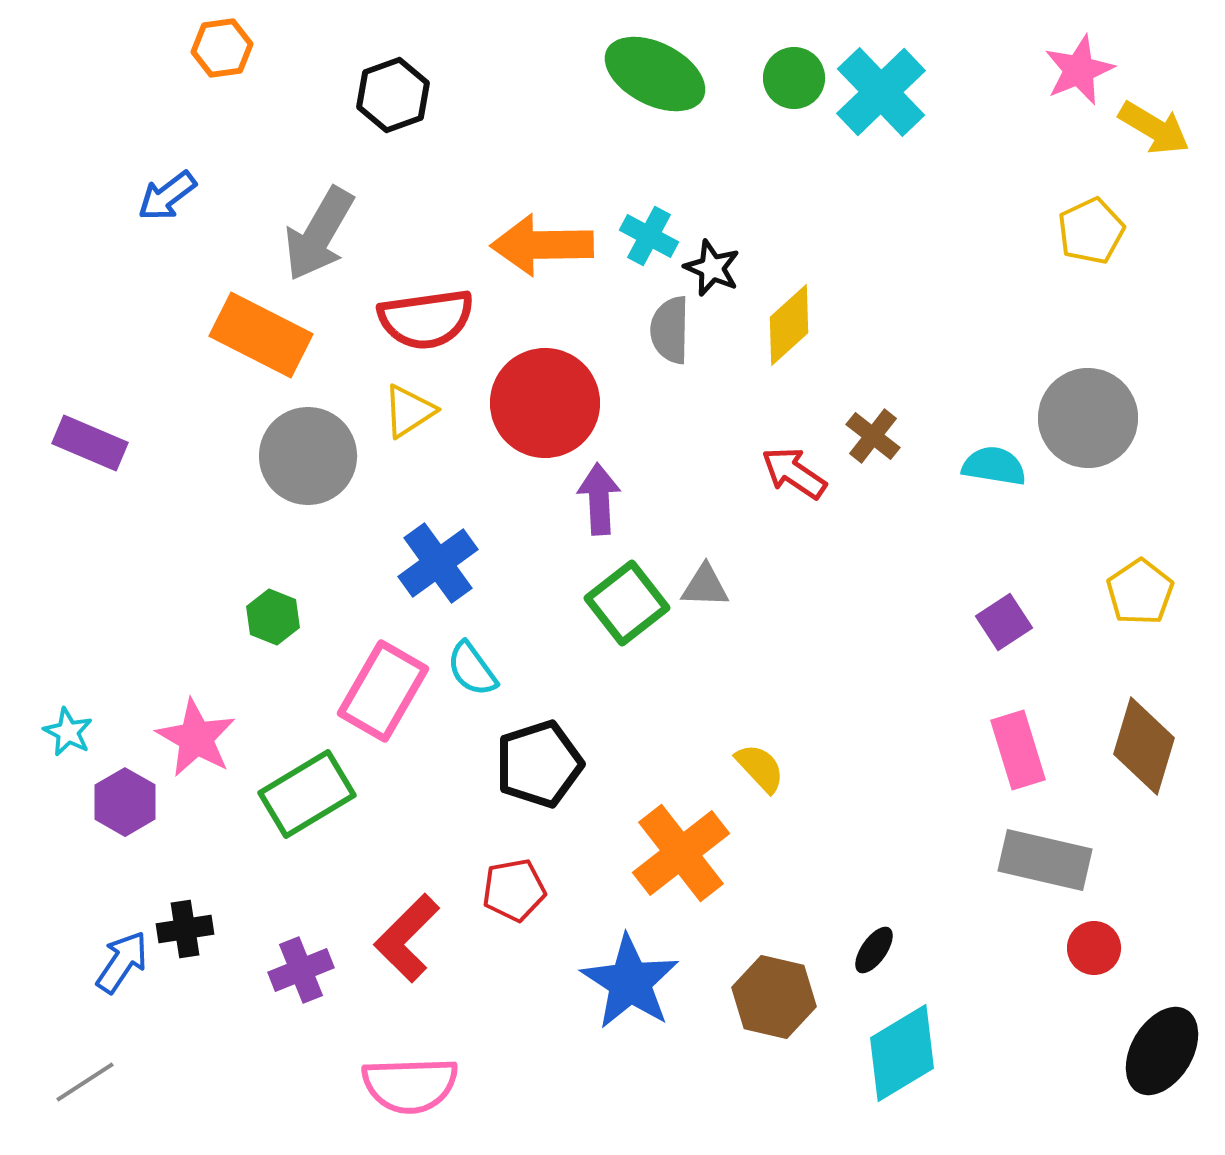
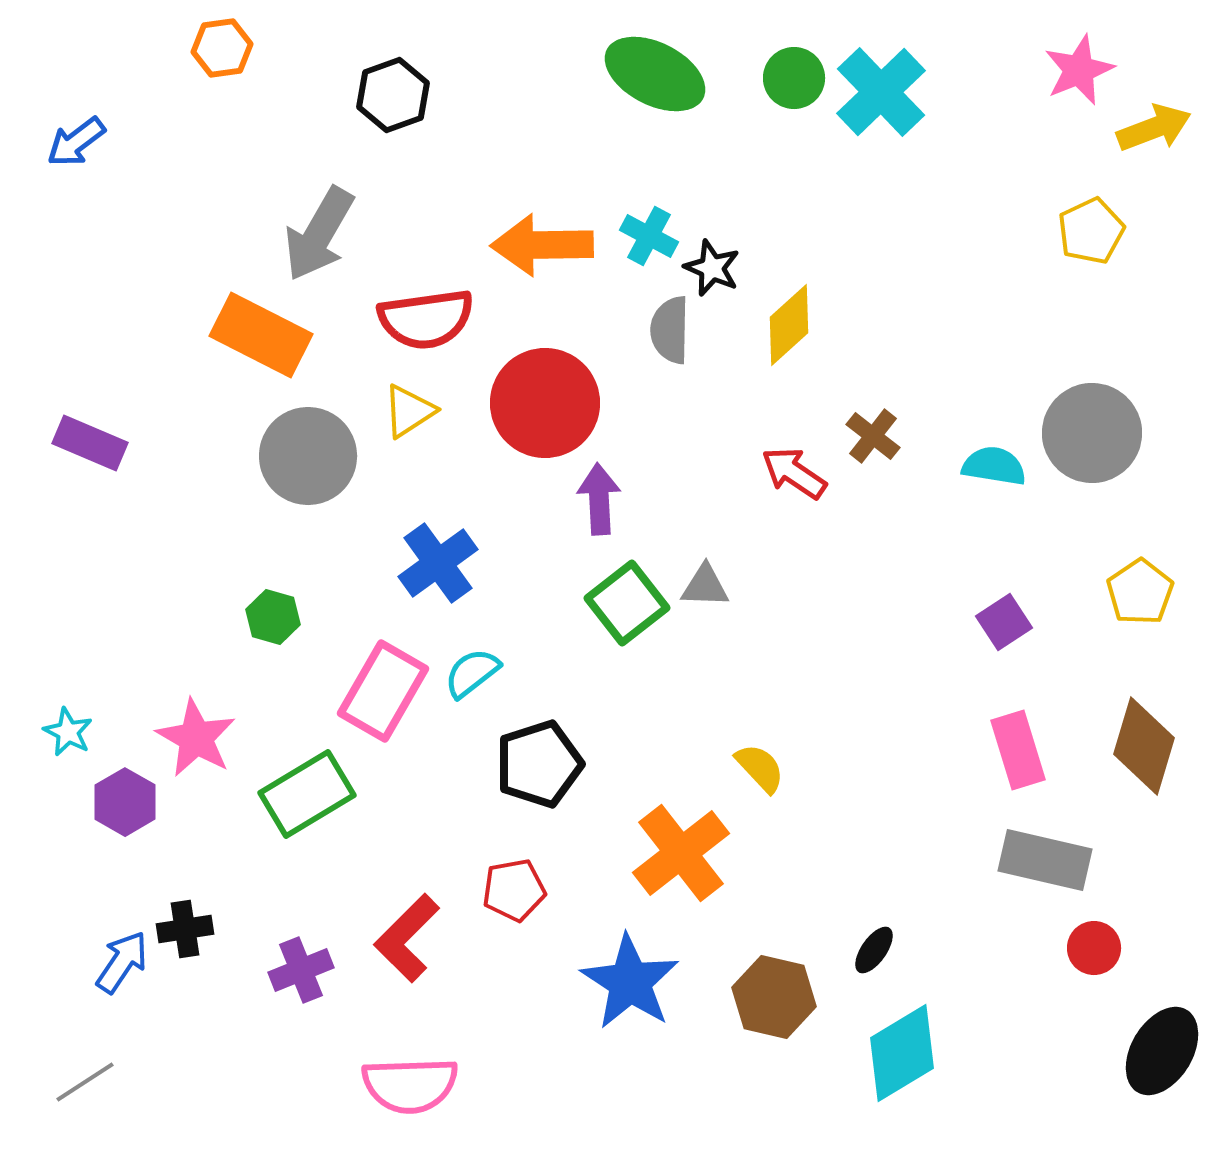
yellow arrow at (1154, 128): rotated 52 degrees counterclockwise
blue arrow at (167, 196): moved 91 px left, 54 px up
gray circle at (1088, 418): moved 4 px right, 15 px down
green hexagon at (273, 617): rotated 6 degrees counterclockwise
cyan semicircle at (472, 669): moved 4 px down; rotated 88 degrees clockwise
